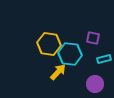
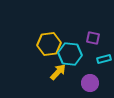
yellow hexagon: rotated 15 degrees counterclockwise
purple circle: moved 5 px left, 1 px up
